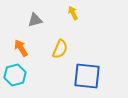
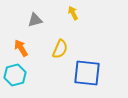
blue square: moved 3 px up
